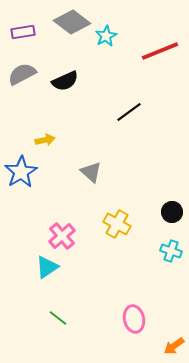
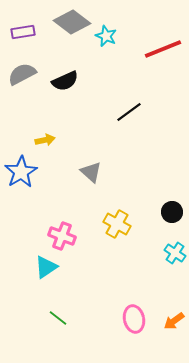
cyan star: rotated 20 degrees counterclockwise
red line: moved 3 px right, 2 px up
pink cross: rotated 28 degrees counterclockwise
cyan cross: moved 4 px right, 2 px down; rotated 15 degrees clockwise
cyan triangle: moved 1 px left
orange arrow: moved 25 px up
